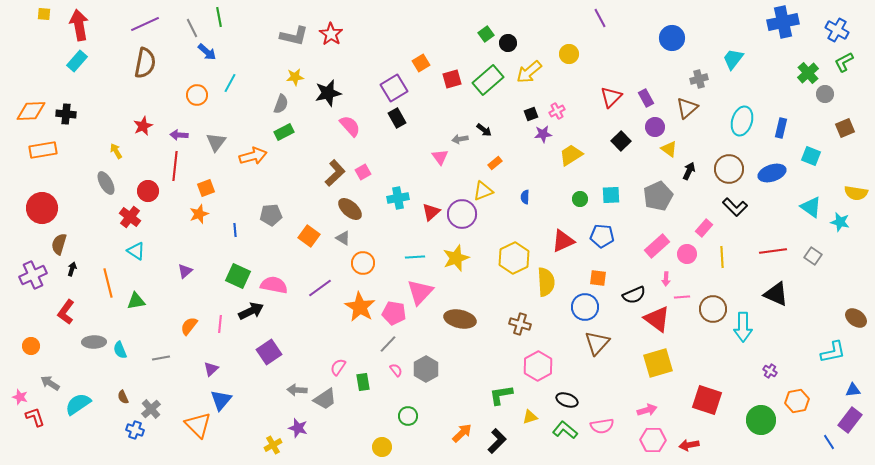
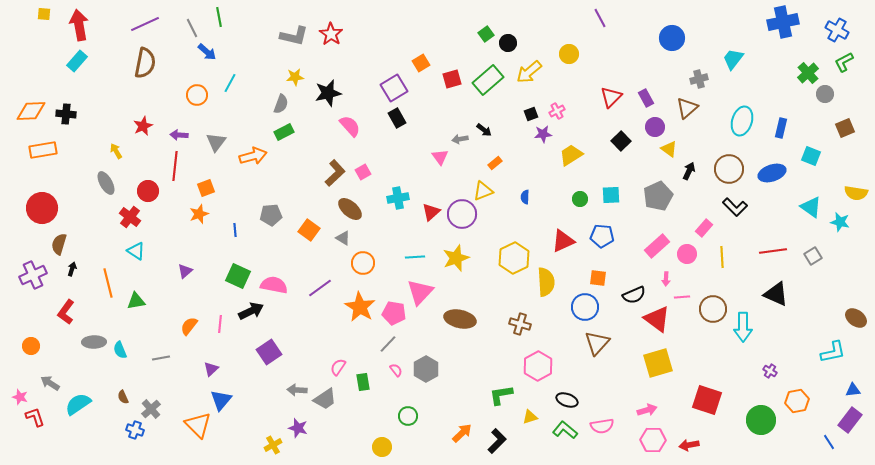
orange square at (309, 236): moved 6 px up
gray square at (813, 256): rotated 24 degrees clockwise
